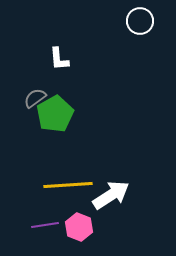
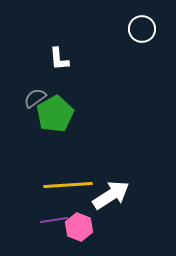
white circle: moved 2 px right, 8 px down
purple line: moved 9 px right, 5 px up
